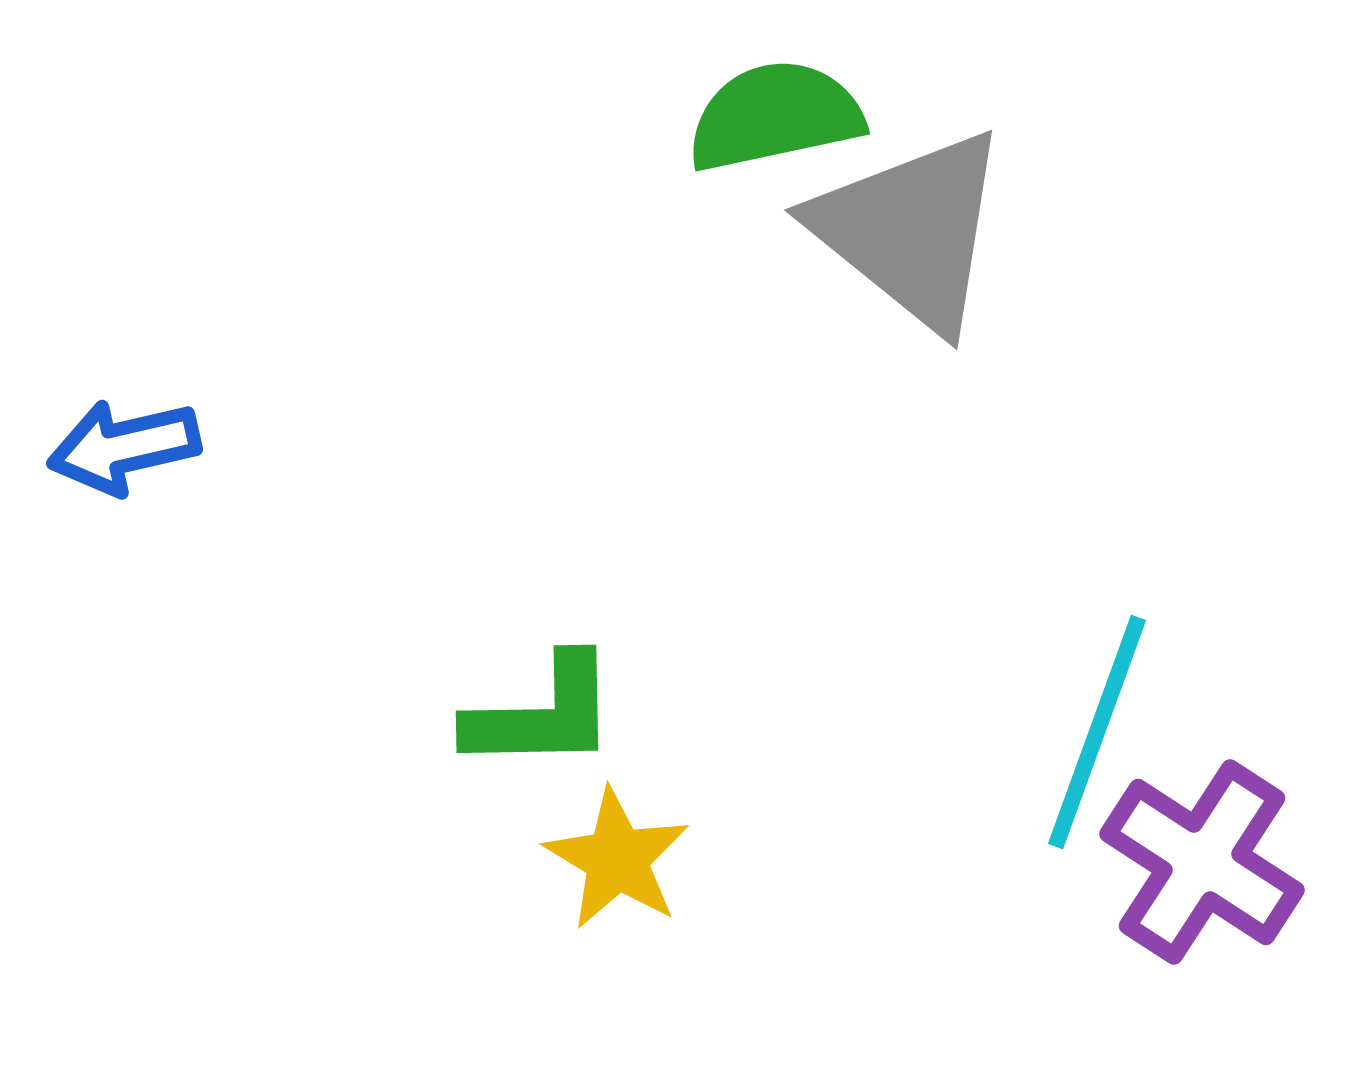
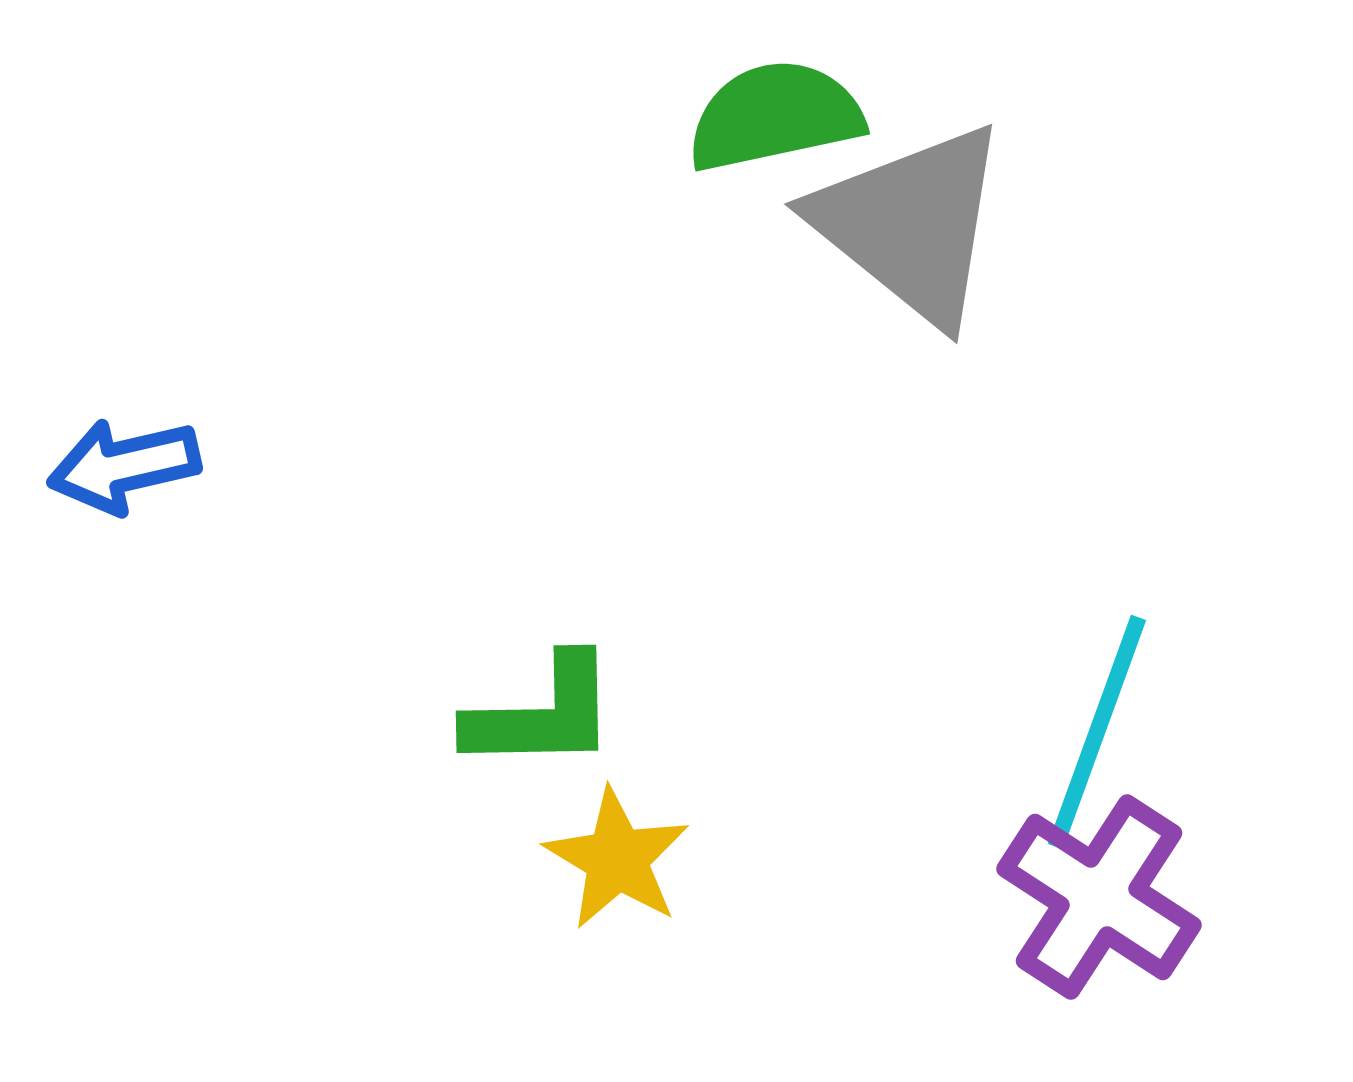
gray triangle: moved 6 px up
blue arrow: moved 19 px down
purple cross: moved 103 px left, 35 px down
